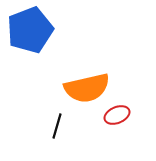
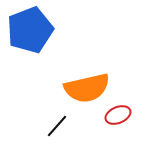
red ellipse: moved 1 px right
black line: rotated 25 degrees clockwise
